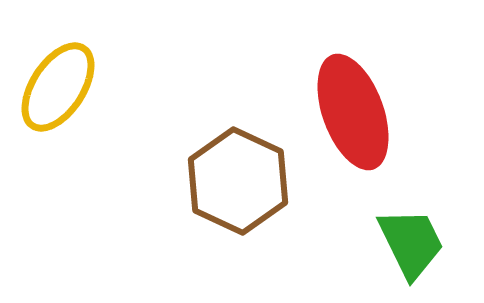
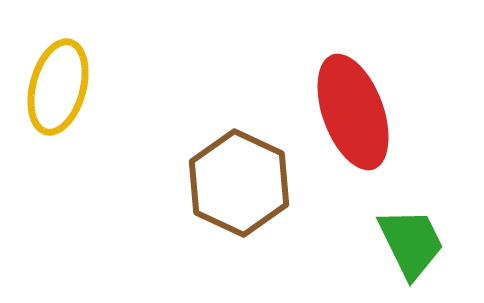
yellow ellipse: rotated 18 degrees counterclockwise
brown hexagon: moved 1 px right, 2 px down
